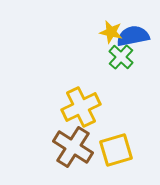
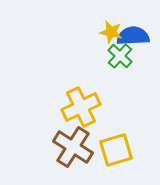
blue semicircle: rotated 8 degrees clockwise
green cross: moved 1 px left, 1 px up
